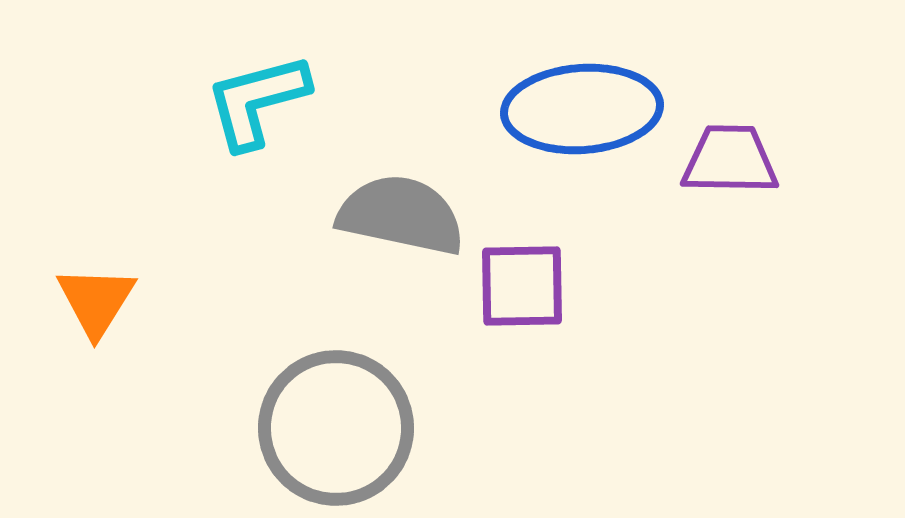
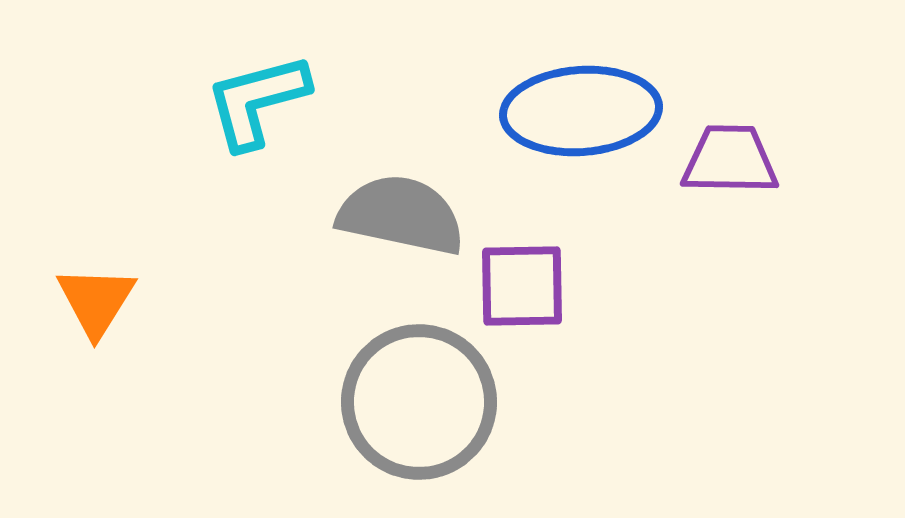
blue ellipse: moved 1 px left, 2 px down
gray circle: moved 83 px right, 26 px up
